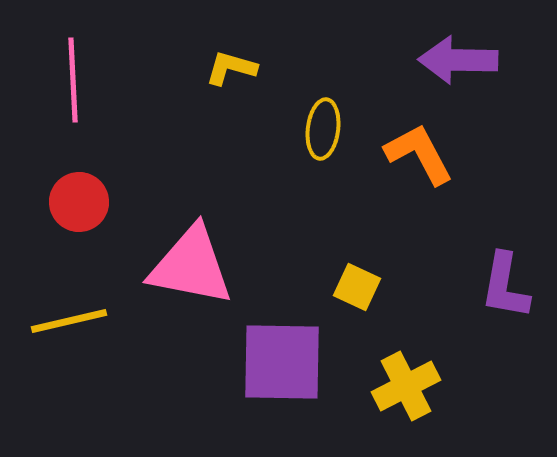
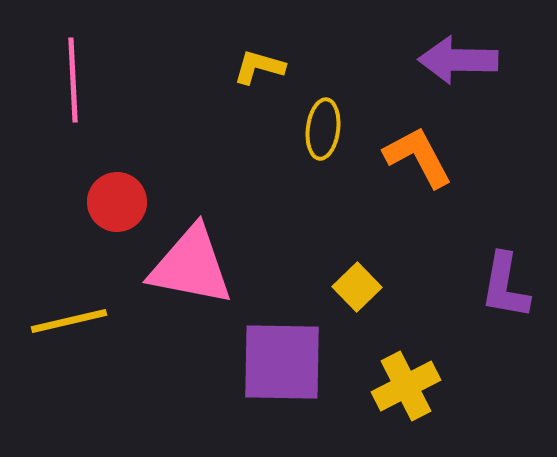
yellow L-shape: moved 28 px right, 1 px up
orange L-shape: moved 1 px left, 3 px down
red circle: moved 38 px right
yellow square: rotated 21 degrees clockwise
